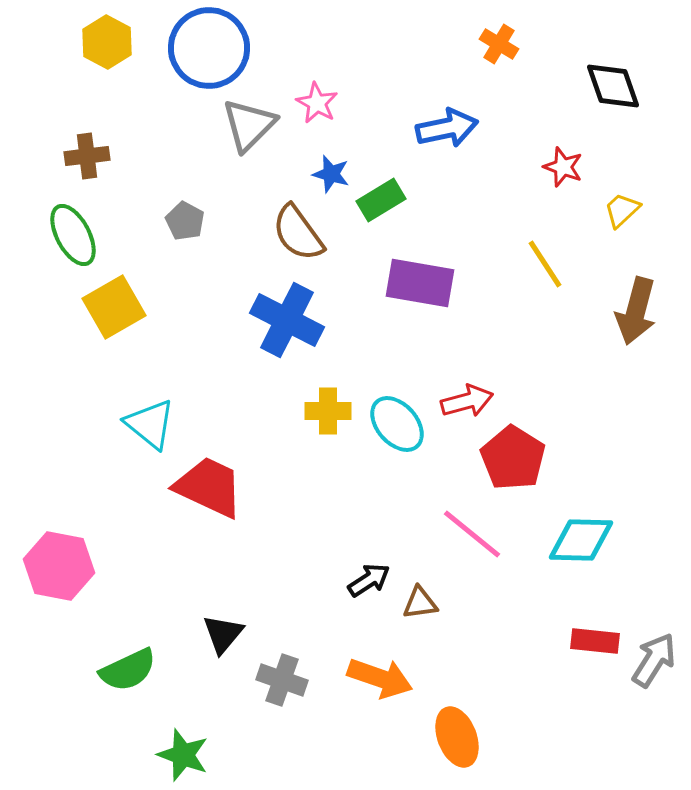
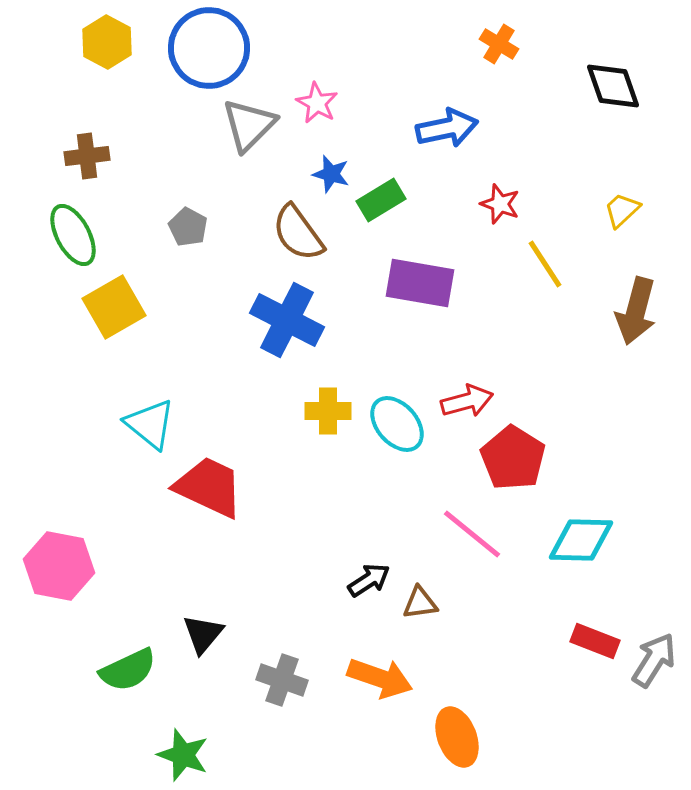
red star: moved 63 px left, 37 px down
gray pentagon: moved 3 px right, 6 px down
black triangle: moved 20 px left
red rectangle: rotated 15 degrees clockwise
